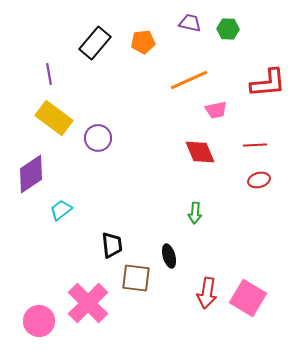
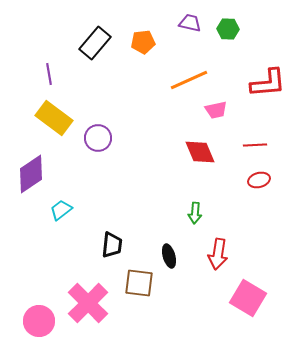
black trapezoid: rotated 12 degrees clockwise
brown square: moved 3 px right, 5 px down
red arrow: moved 11 px right, 39 px up
